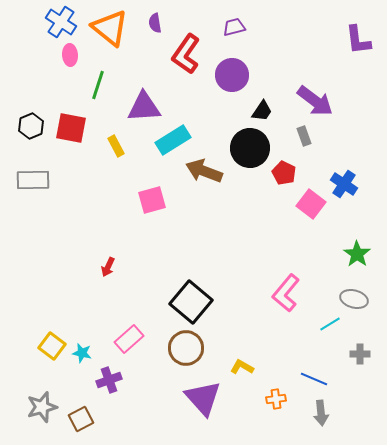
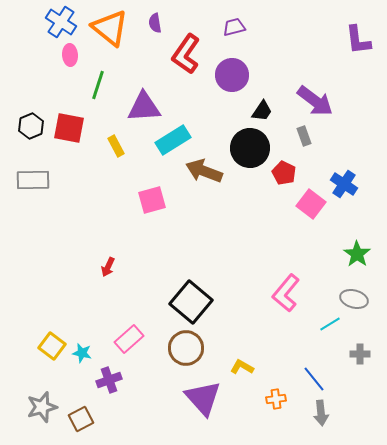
red square at (71, 128): moved 2 px left
blue line at (314, 379): rotated 28 degrees clockwise
